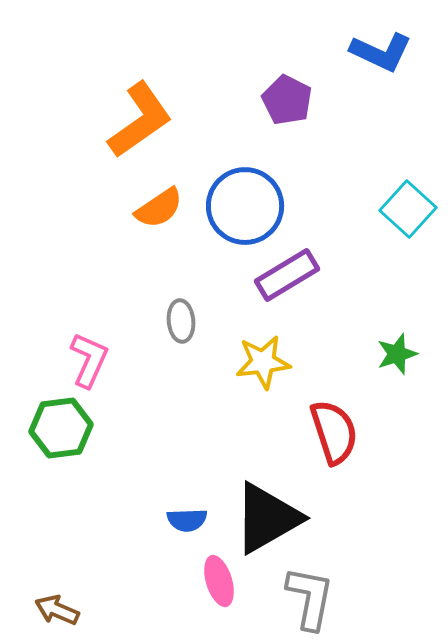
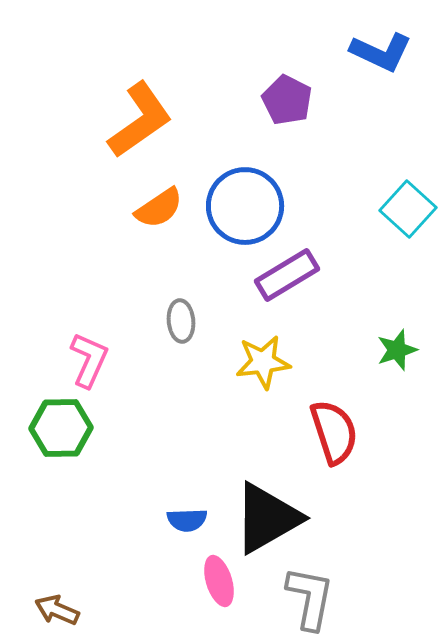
green star: moved 4 px up
green hexagon: rotated 6 degrees clockwise
